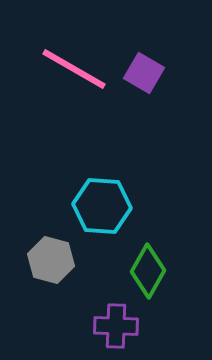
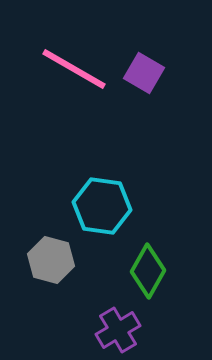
cyan hexagon: rotated 4 degrees clockwise
purple cross: moved 2 px right, 4 px down; rotated 33 degrees counterclockwise
